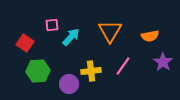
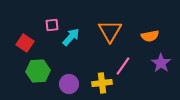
purple star: moved 2 px left, 1 px down
yellow cross: moved 11 px right, 12 px down
